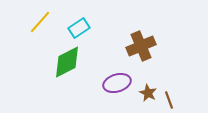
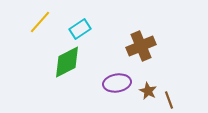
cyan rectangle: moved 1 px right, 1 px down
purple ellipse: rotated 8 degrees clockwise
brown star: moved 2 px up
